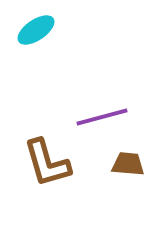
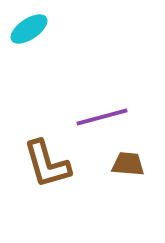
cyan ellipse: moved 7 px left, 1 px up
brown L-shape: moved 1 px down
